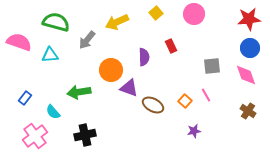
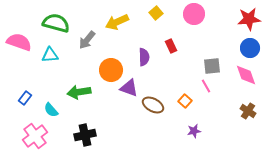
green semicircle: moved 1 px down
pink line: moved 9 px up
cyan semicircle: moved 2 px left, 2 px up
